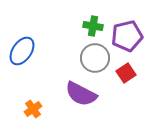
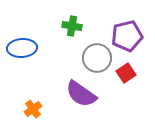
green cross: moved 21 px left
blue ellipse: moved 3 px up; rotated 52 degrees clockwise
gray circle: moved 2 px right
purple semicircle: rotated 8 degrees clockwise
